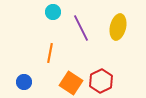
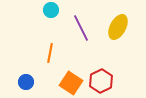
cyan circle: moved 2 px left, 2 px up
yellow ellipse: rotated 15 degrees clockwise
blue circle: moved 2 px right
